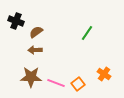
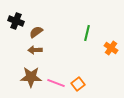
green line: rotated 21 degrees counterclockwise
orange cross: moved 7 px right, 26 px up
